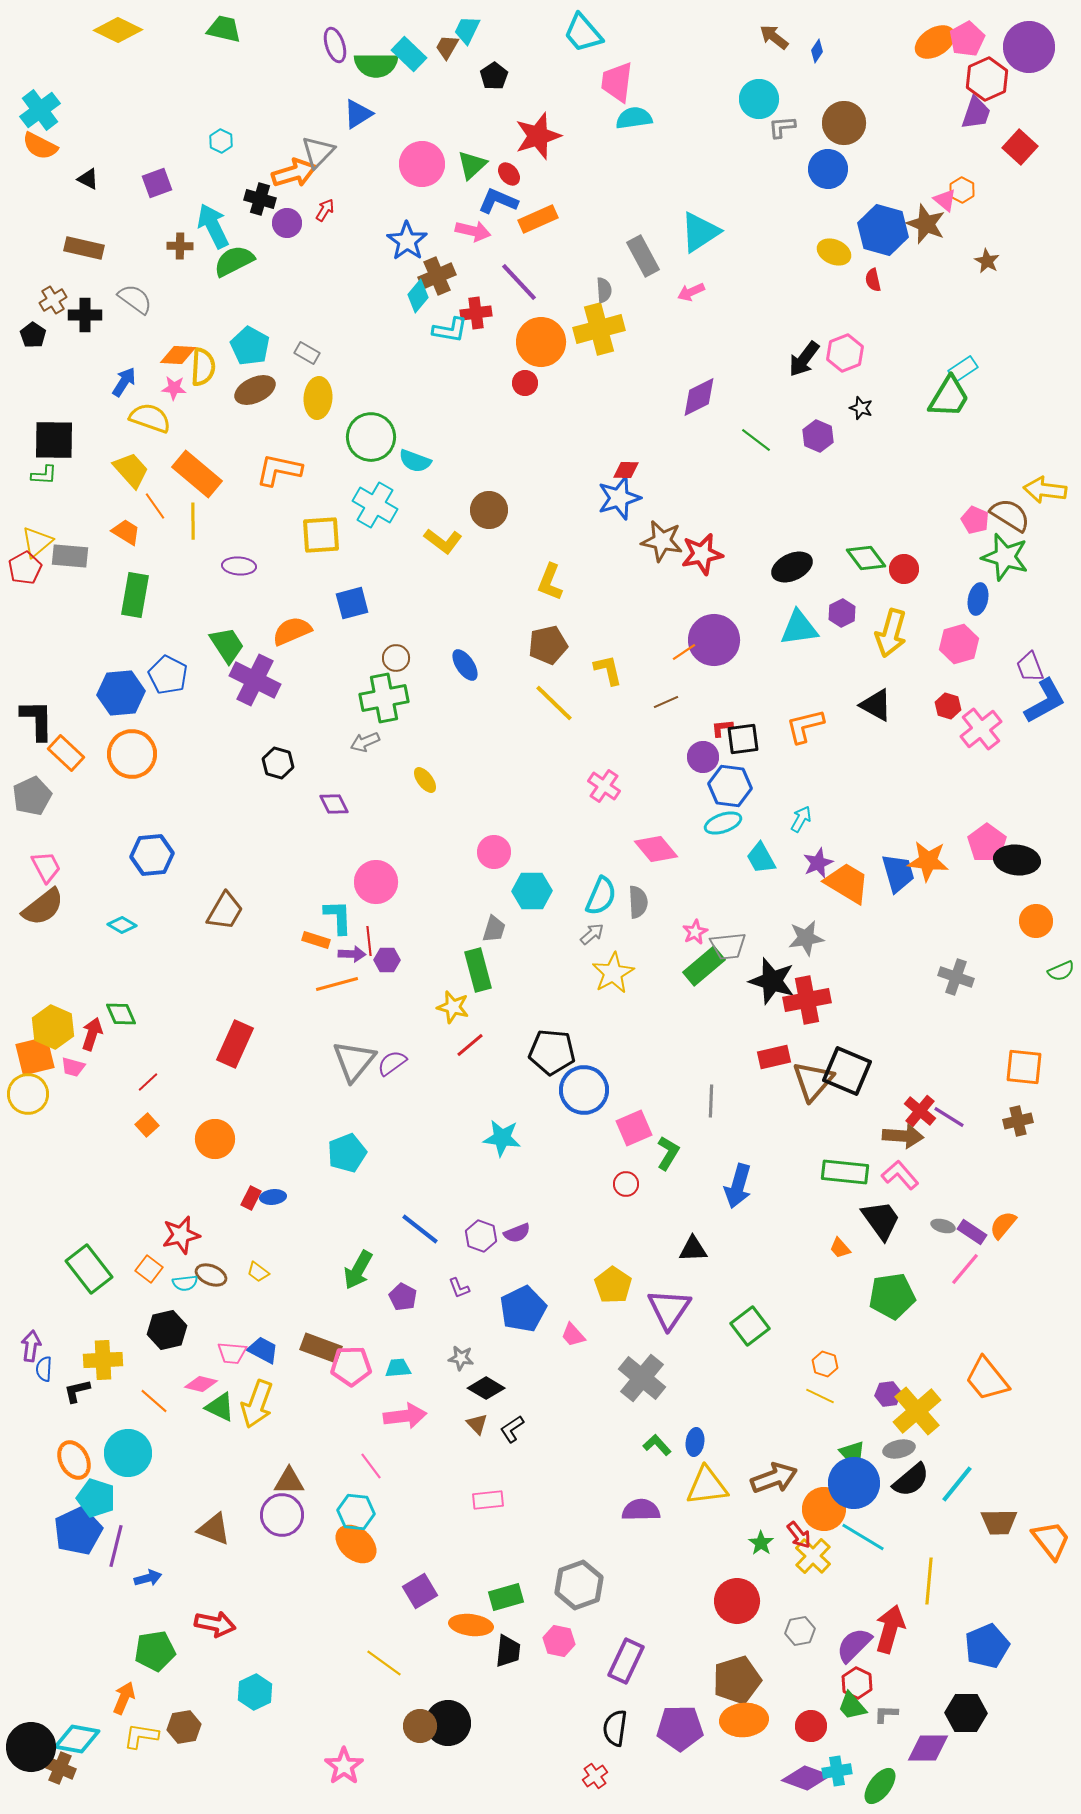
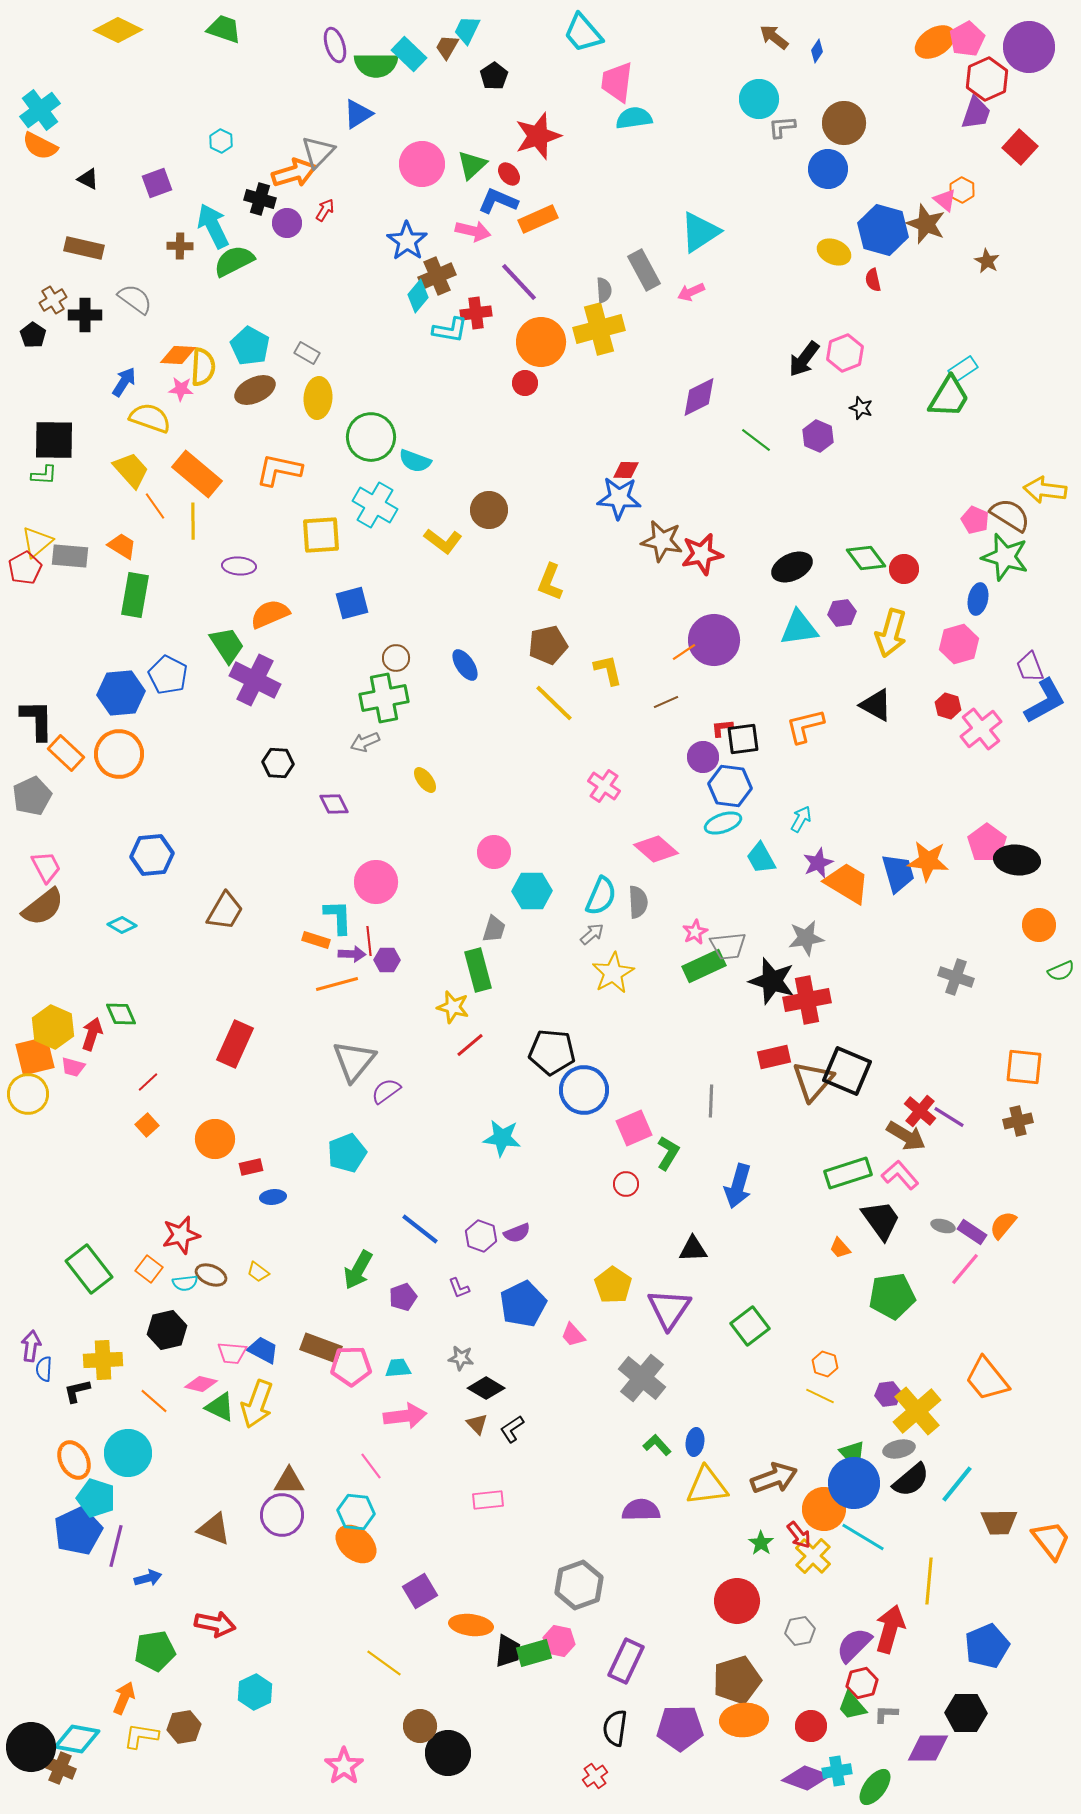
green trapezoid at (224, 29): rotated 6 degrees clockwise
gray rectangle at (643, 256): moved 1 px right, 14 px down
pink star at (174, 388): moved 7 px right, 1 px down
blue star at (619, 498): rotated 21 degrees clockwise
orange trapezoid at (126, 532): moved 4 px left, 14 px down
purple hexagon at (842, 613): rotated 20 degrees clockwise
orange semicircle at (292, 631): moved 22 px left, 17 px up
orange circle at (132, 754): moved 13 px left
black hexagon at (278, 763): rotated 12 degrees counterclockwise
pink diamond at (656, 849): rotated 9 degrees counterclockwise
orange circle at (1036, 921): moved 3 px right, 4 px down
green rectangle at (704, 966): rotated 15 degrees clockwise
purple semicircle at (392, 1063): moved 6 px left, 28 px down
brown arrow at (903, 1136): moved 3 px right; rotated 27 degrees clockwise
green rectangle at (845, 1172): moved 3 px right, 1 px down; rotated 24 degrees counterclockwise
red rectangle at (251, 1198): moved 31 px up; rotated 50 degrees clockwise
purple pentagon at (403, 1297): rotated 24 degrees clockwise
blue pentagon at (523, 1309): moved 5 px up
green rectangle at (506, 1597): moved 28 px right, 56 px down
red hexagon at (857, 1683): moved 5 px right; rotated 20 degrees clockwise
black circle at (448, 1723): moved 30 px down
green ellipse at (880, 1786): moved 5 px left, 1 px down
